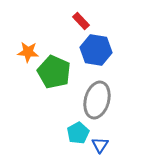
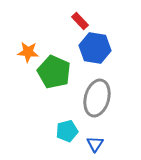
red rectangle: moved 1 px left
blue hexagon: moved 1 px left, 2 px up
gray ellipse: moved 2 px up
cyan pentagon: moved 11 px left, 2 px up; rotated 15 degrees clockwise
blue triangle: moved 5 px left, 1 px up
